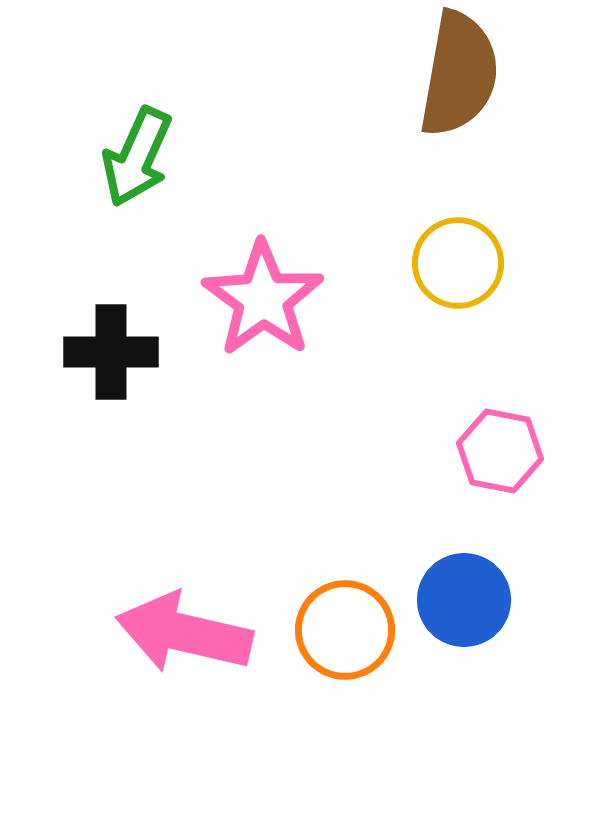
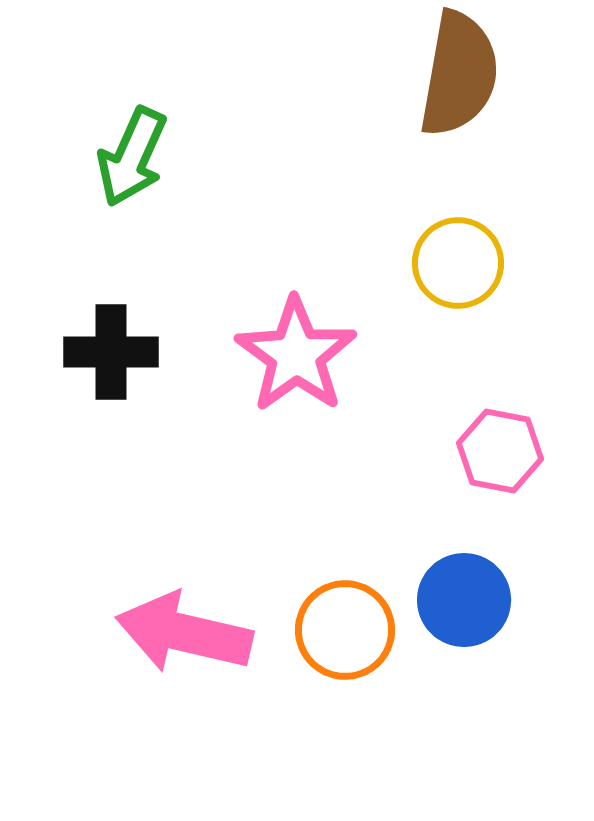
green arrow: moved 5 px left
pink star: moved 33 px right, 56 px down
